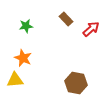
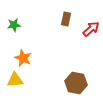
brown rectangle: rotated 56 degrees clockwise
green star: moved 12 px left, 1 px up
